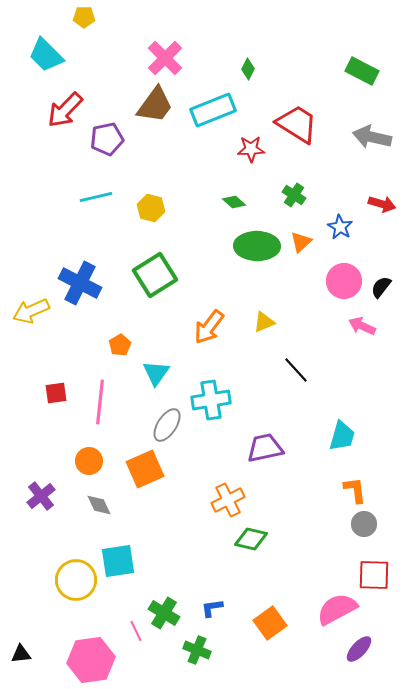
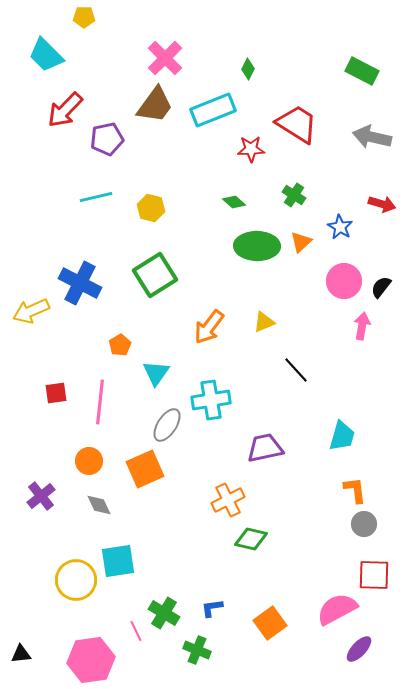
pink arrow at (362, 326): rotated 76 degrees clockwise
